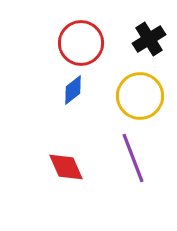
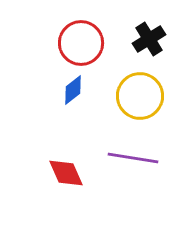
purple line: rotated 60 degrees counterclockwise
red diamond: moved 6 px down
